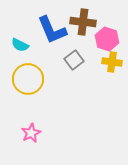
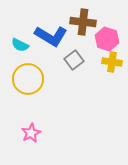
blue L-shape: moved 1 px left, 6 px down; rotated 36 degrees counterclockwise
